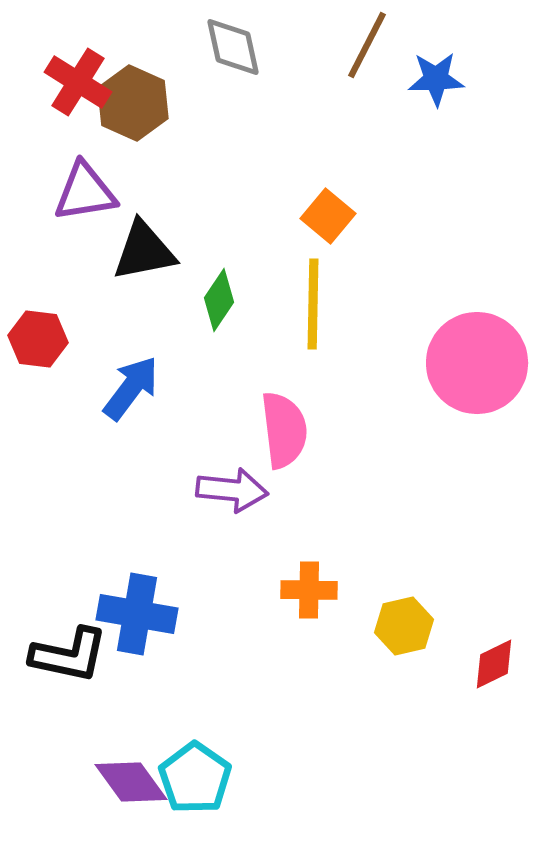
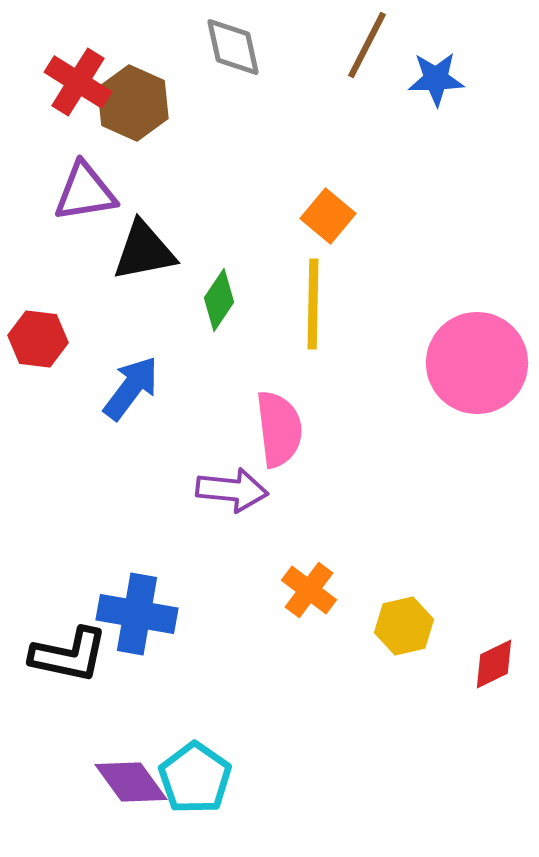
pink semicircle: moved 5 px left, 1 px up
orange cross: rotated 36 degrees clockwise
